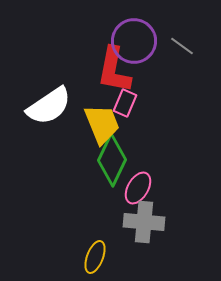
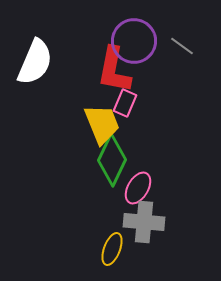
white semicircle: moved 14 px left, 44 px up; rotated 33 degrees counterclockwise
yellow ellipse: moved 17 px right, 8 px up
